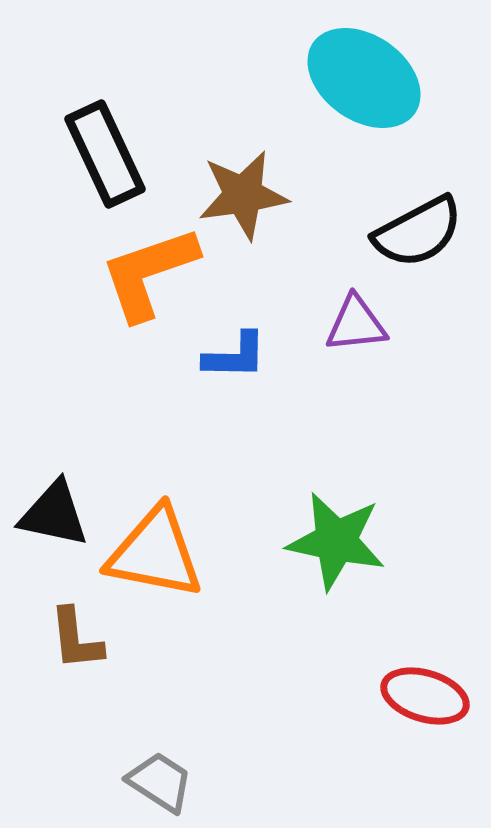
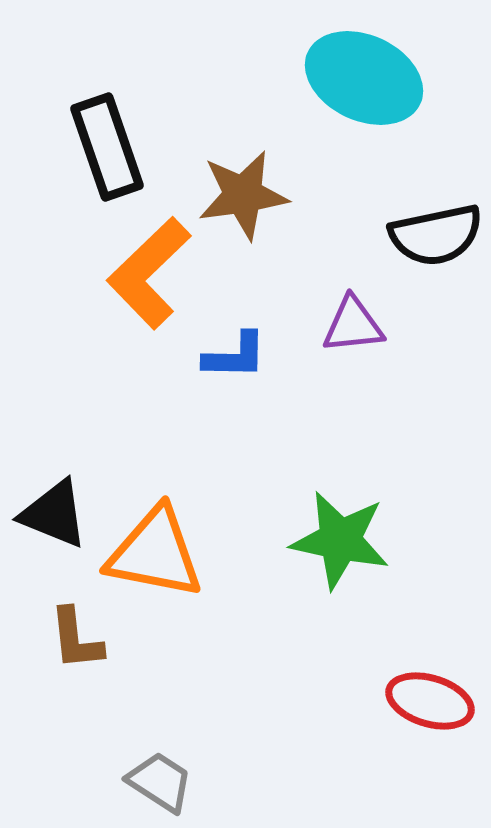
cyan ellipse: rotated 10 degrees counterclockwise
black rectangle: moved 2 px right, 7 px up; rotated 6 degrees clockwise
black semicircle: moved 18 px right, 3 px down; rotated 16 degrees clockwise
orange L-shape: rotated 25 degrees counterclockwise
purple triangle: moved 3 px left, 1 px down
black triangle: rotated 10 degrees clockwise
green star: moved 4 px right, 1 px up
red ellipse: moved 5 px right, 5 px down
